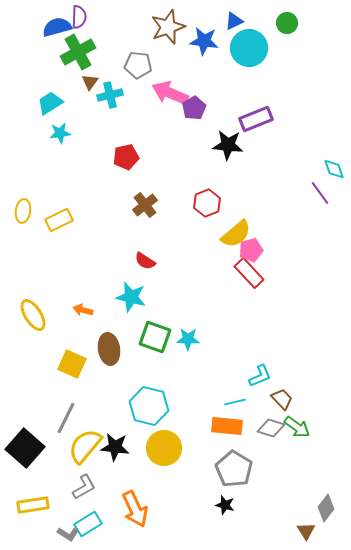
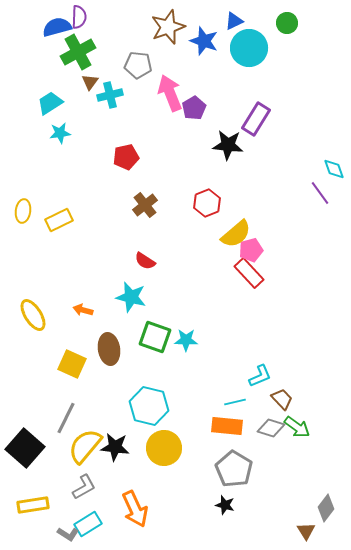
blue star at (204, 41): rotated 12 degrees clockwise
pink arrow at (170, 93): rotated 45 degrees clockwise
purple rectangle at (256, 119): rotated 36 degrees counterclockwise
cyan star at (188, 339): moved 2 px left, 1 px down
